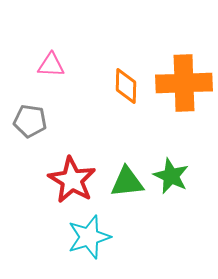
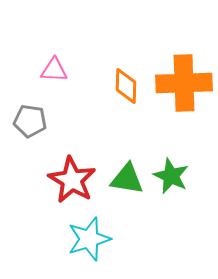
pink triangle: moved 3 px right, 5 px down
green triangle: moved 3 px up; rotated 15 degrees clockwise
cyan star: moved 2 px down
